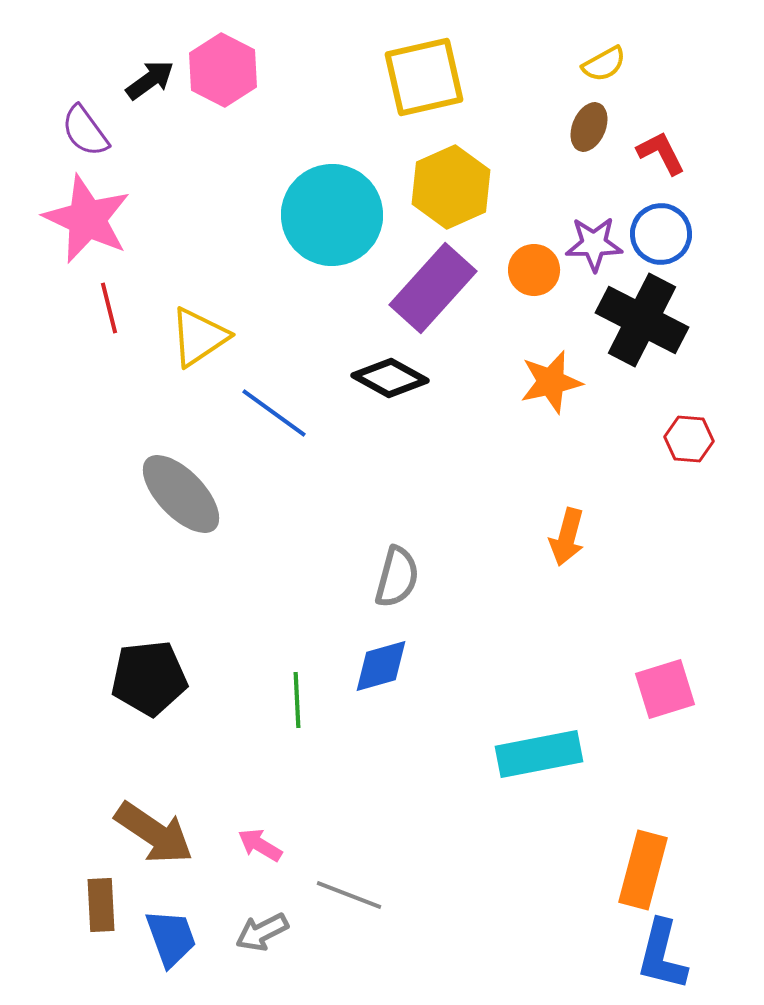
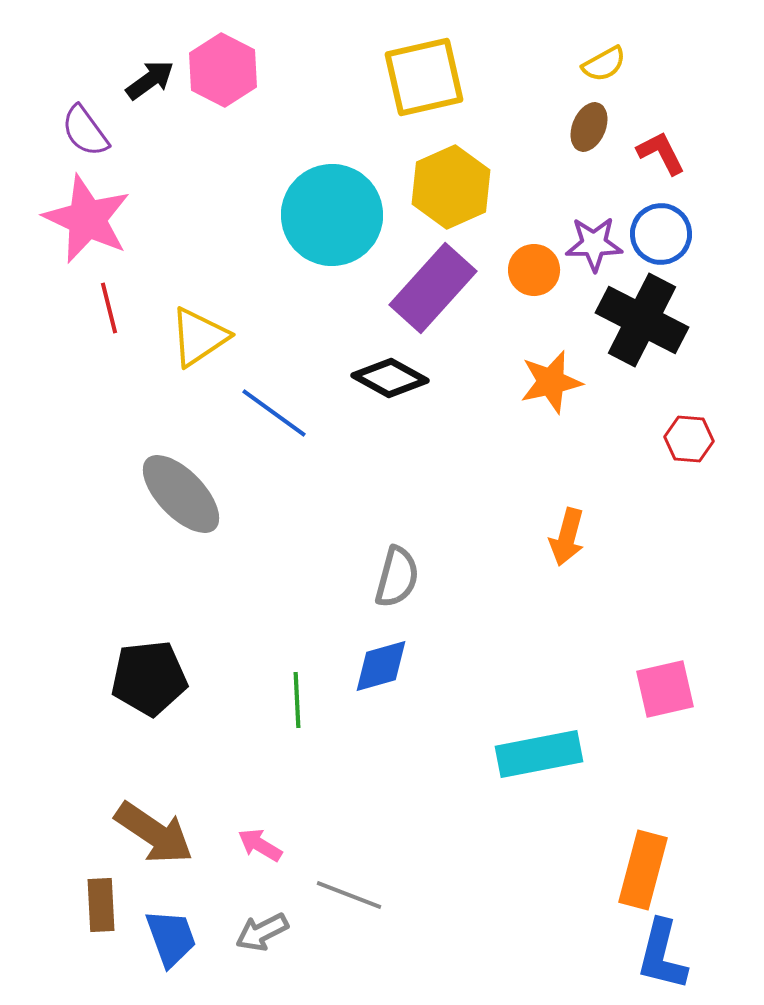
pink square: rotated 4 degrees clockwise
